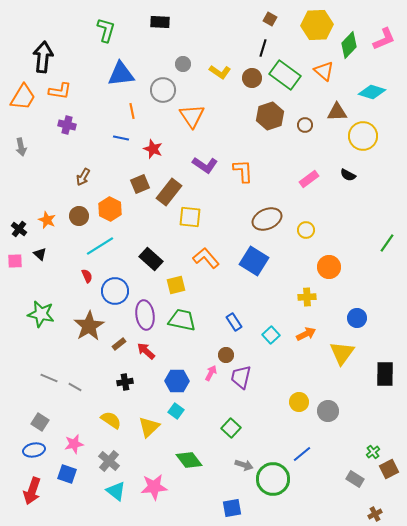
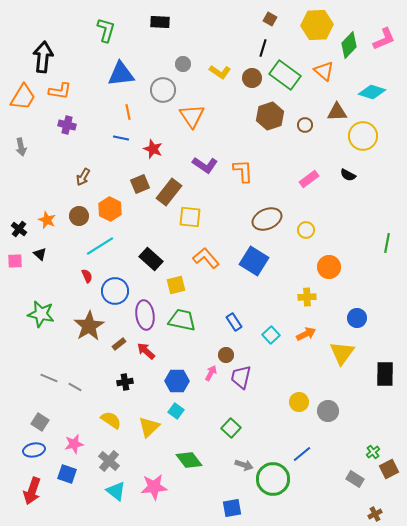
orange line at (132, 111): moved 4 px left, 1 px down
green line at (387, 243): rotated 24 degrees counterclockwise
